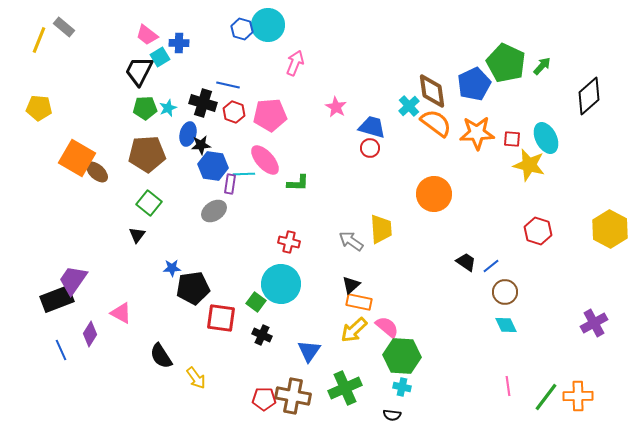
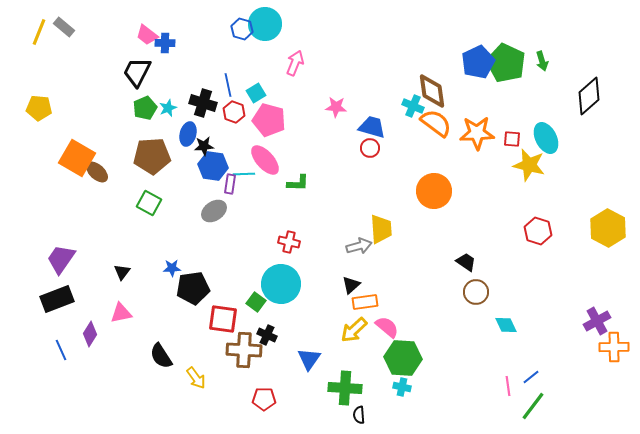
cyan circle at (268, 25): moved 3 px left, 1 px up
yellow line at (39, 40): moved 8 px up
blue cross at (179, 43): moved 14 px left
cyan square at (160, 57): moved 96 px right, 36 px down
green arrow at (542, 66): moved 5 px up; rotated 120 degrees clockwise
black trapezoid at (139, 71): moved 2 px left, 1 px down
blue pentagon at (474, 84): moved 4 px right, 22 px up
blue line at (228, 85): rotated 65 degrees clockwise
cyan cross at (409, 106): moved 4 px right; rotated 25 degrees counterclockwise
pink star at (336, 107): rotated 25 degrees counterclockwise
green pentagon at (145, 108): rotated 20 degrees counterclockwise
pink pentagon at (270, 115): moved 1 px left, 5 px down; rotated 20 degrees clockwise
black star at (201, 145): moved 3 px right, 1 px down
brown pentagon at (147, 154): moved 5 px right, 2 px down
orange circle at (434, 194): moved 3 px up
green square at (149, 203): rotated 10 degrees counterclockwise
yellow hexagon at (610, 229): moved 2 px left, 1 px up
black triangle at (137, 235): moved 15 px left, 37 px down
gray arrow at (351, 241): moved 8 px right, 5 px down; rotated 130 degrees clockwise
blue line at (491, 266): moved 40 px right, 111 px down
purple trapezoid at (73, 280): moved 12 px left, 21 px up
brown circle at (505, 292): moved 29 px left
orange rectangle at (359, 302): moved 6 px right; rotated 20 degrees counterclockwise
pink triangle at (121, 313): rotated 40 degrees counterclockwise
red square at (221, 318): moved 2 px right, 1 px down
purple cross at (594, 323): moved 3 px right, 2 px up
black cross at (262, 335): moved 5 px right
blue triangle at (309, 351): moved 8 px down
green hexagon at (402, 356): moved 1 px right, 2 px down
green cross at (345, 388): rotated 28 degrees clockwise
brown cross at (293, 396): moved 49 px left, 46 px up; rotated 8 degrees counterclockwise
orange cross at (578, 396): moved 36 px right, 49 px up
green line at (546, 397): moved 13 px left, 9 px down
black semicircle at (392, 415): moved 33 px left; rotated 78 degrees clockwise
